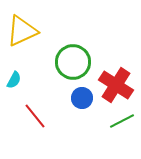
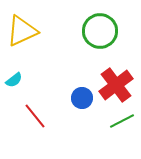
green circle: moved 27 px right, 31 px up
cyan semicircle: rotated 24 degrees clockwise
red cross: rotated 20 degrees clockwise
